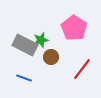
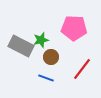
pink pentagon: rotated 30 degrees counterclockwise
gray rectangle: moved 4 px left, 1 px down
blue line: moved 22 px right
